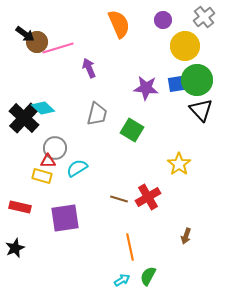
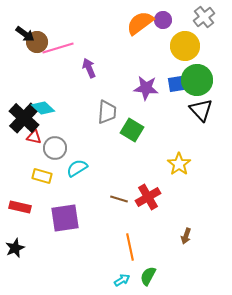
orange semicircle: moved 21 px right, 1 px up; rotated 104 degrees counterclockwise
gray trapezoid: moved 10 px right, 2 px up; rotated 10 degrees counterclockwise
red triangle: moved 14 px left, 24 px up; rotated 14 degrees clockwise
